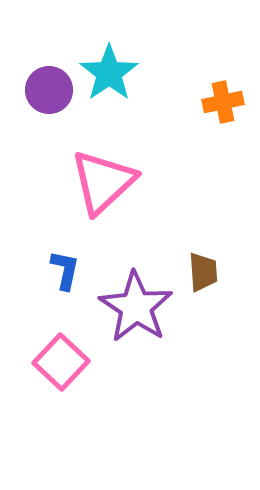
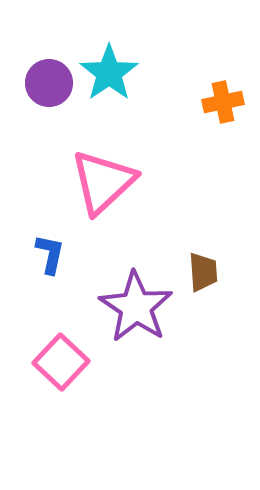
purple circle: moved 7 px up
blue L-shape: moved 15 px left, 16 px up
